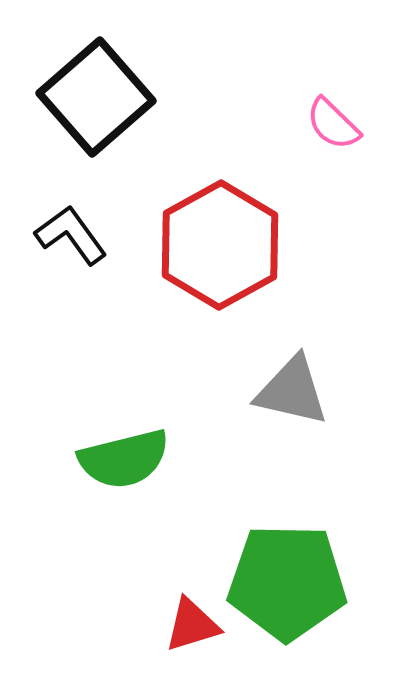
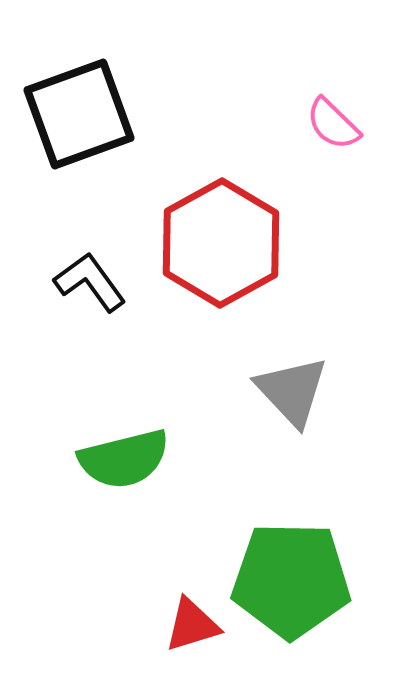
black square: moved 17 px left, 17 px down; rotated 21 degrees clockwise
black L-shape: moved 19 px right, 47 px down
red hexagon: moved 1 px right, 2 px up
gray triangle: rotated 34 degrees clockwise
green pentagon: moved 4 px right, 2 px up
